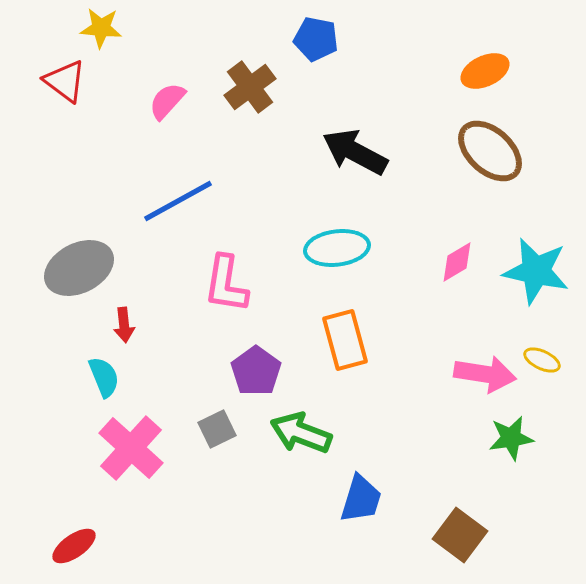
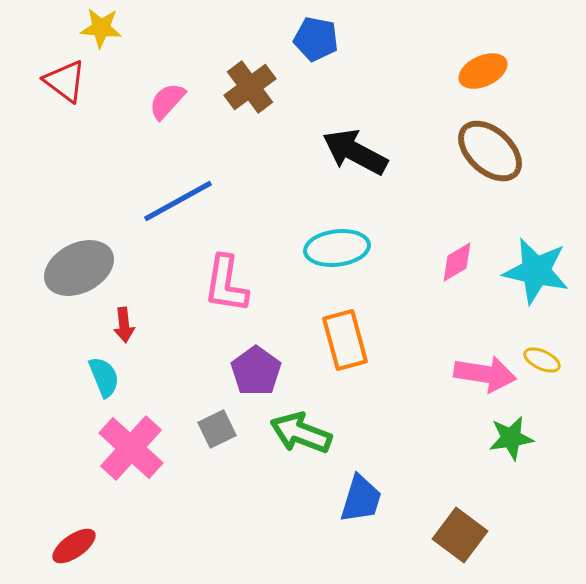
orange ellipse: moved 2 px left
